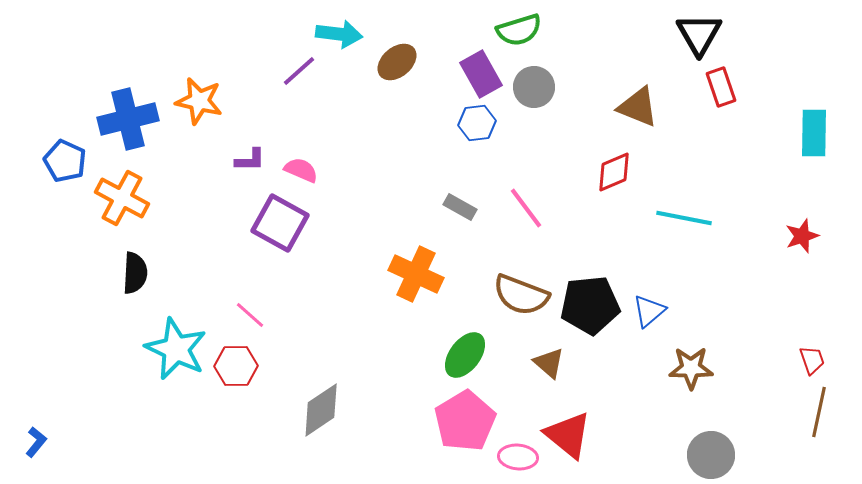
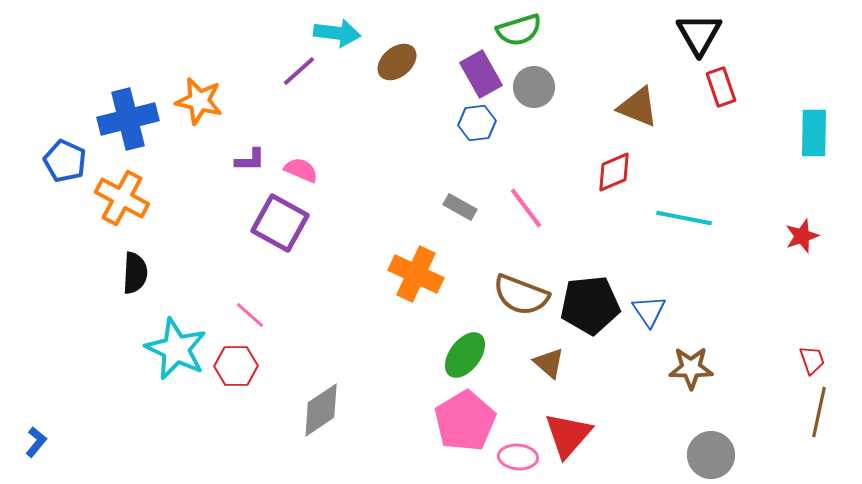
cyan arrow at (339, 34): moved 2 px left, 1 px up
blue triangle at (649, 311): rotated 24 degrees counterclockwise
red triangle at (568, 435): rotated 32 degrees clockwise
